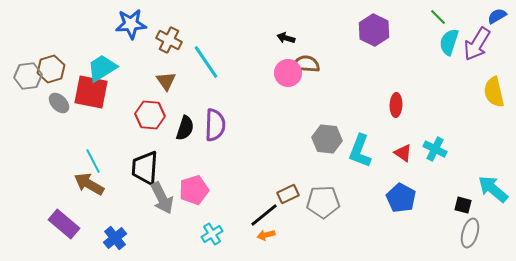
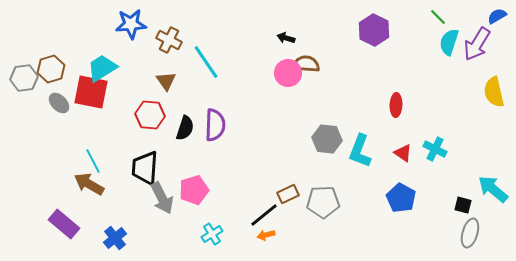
gray hexagon at (28, 76): moved 4 px left, 2 px down
